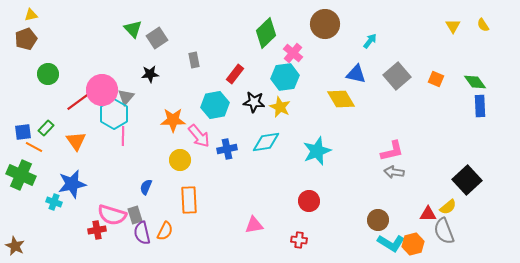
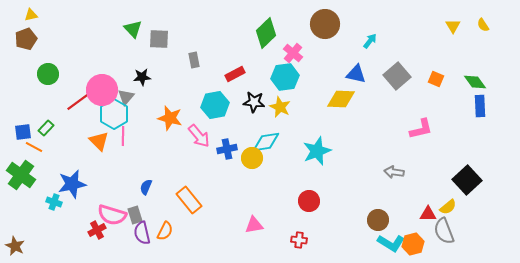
gray square at (157, 38): moved 2 px right, 1 px down; rotated 35 degrees clockwise
black star at (150, 74): moved 8 px left, 3 px down
red rectangle at (235, 74): rotated 24 degrees clockwise
yellow diamond at (341, 99): rotated 56 degrees counterclockwise
orange star at (173, 120): moved 3 px left, 2 px up; rotated 15 degrees clockwise
orange triangle at (76, 141): moved 23 px right; rotated 10 degrees counterclockwise
pink L-shape at (392, 151): moved 29 px right, 22 px up
yellow circle at (180, 160): moved 72 px right, 2 px up
green cross at (21, 175): rotated 12 degrees clockwise
orange rectangle at (189, 200): rotated 36 degrees counterclockwise
red cross at (97, 230): rotated 18 degrees counterclockwise
